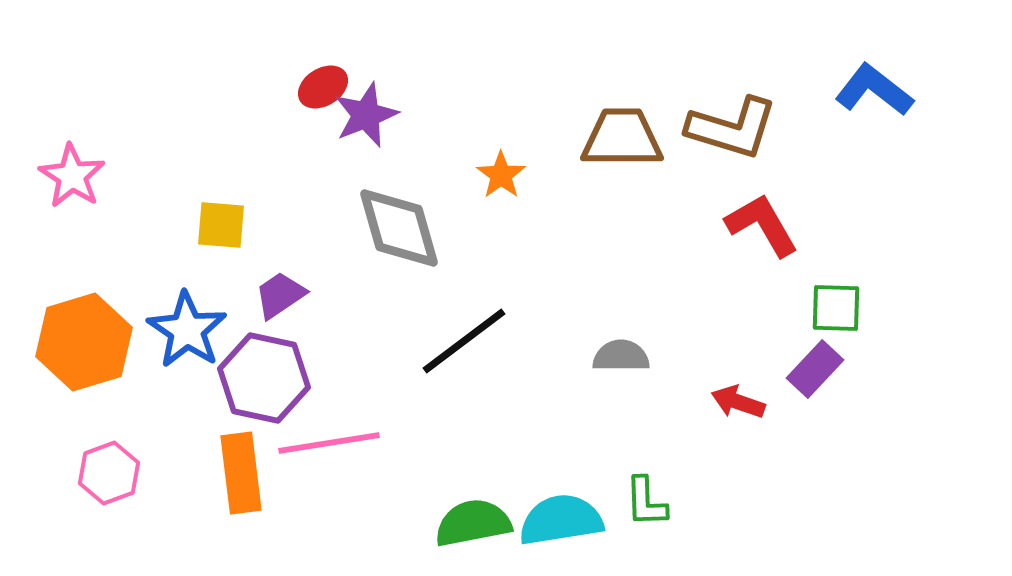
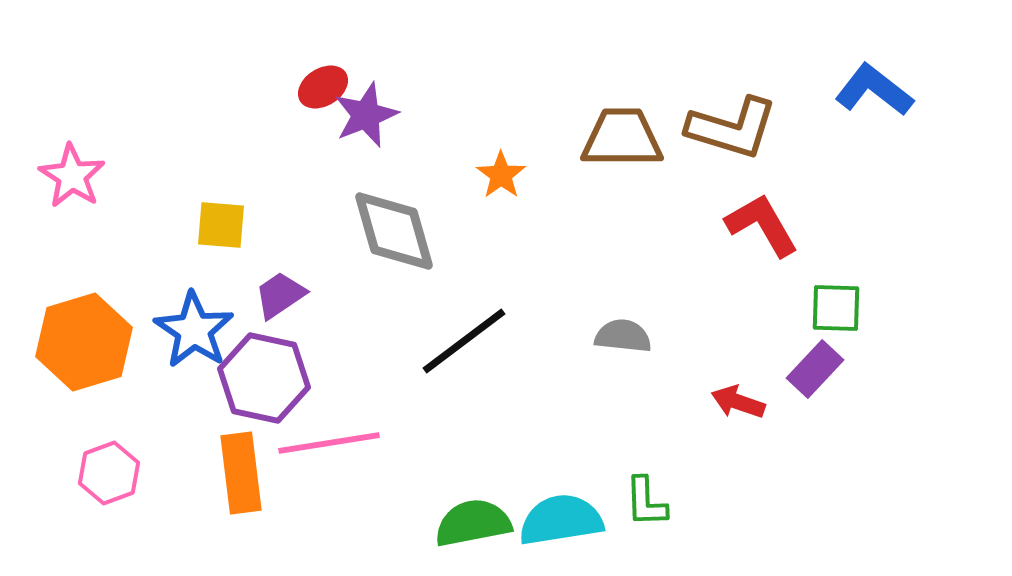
gray diamond: moved 5 px left, 3 px down
blue star: moved 7 px right
gray semicircle: moved 2 px right, 20 px up; rotated 6 degrees clockwise
